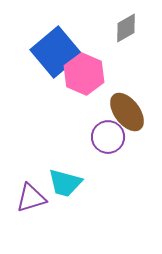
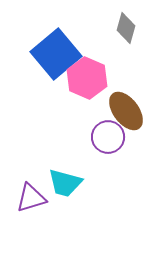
gray diamond: rotated 44 degrees counterclockwise
blue square: moved 2 px down
pink hexagon: moved 3 px right, 4 px down
brown ellipse: moved 1 px left, 1 px up
